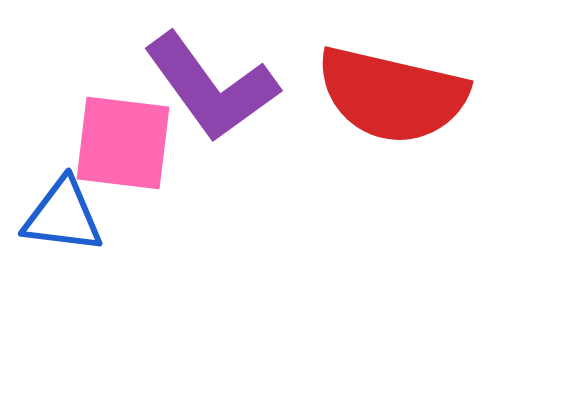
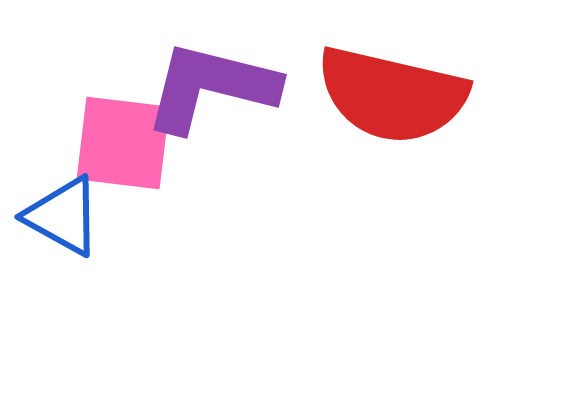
purple L-shape: rotated 140 degrees clockwise
blue triangle: rotated 22 degrees clockwise
